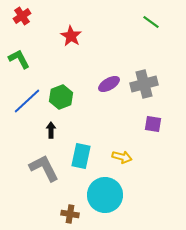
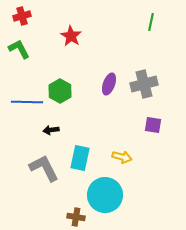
red cross: rotated 18 degrees clockwise
green line: rotated 66 degrees clockwise
green L-shape: moved 10 px up
purple ellipse: rotated 40 degrees counterclockwise
green hexagon: moved 1 px left, 6 px up; rotated 10 degrees counterclockwise
blue line: moved 1 px down; rotated 44 degrees clockwise
purple square: moved 1 px down
black arrow: rotated 98 degrees counterclockwise
cyan rectangle: moved 1 px left, 2 px down
brown cross: moved 6 px right, 3 px down
